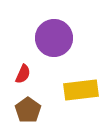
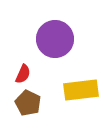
purple circle: moved 1 px right, 1 px down
brown pentagon: moved 7 px up; rotated 10 degrees counterclockwise
